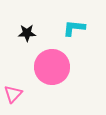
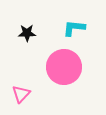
pink circle: moved 12 px right
pink triangle: moved 8 px right
